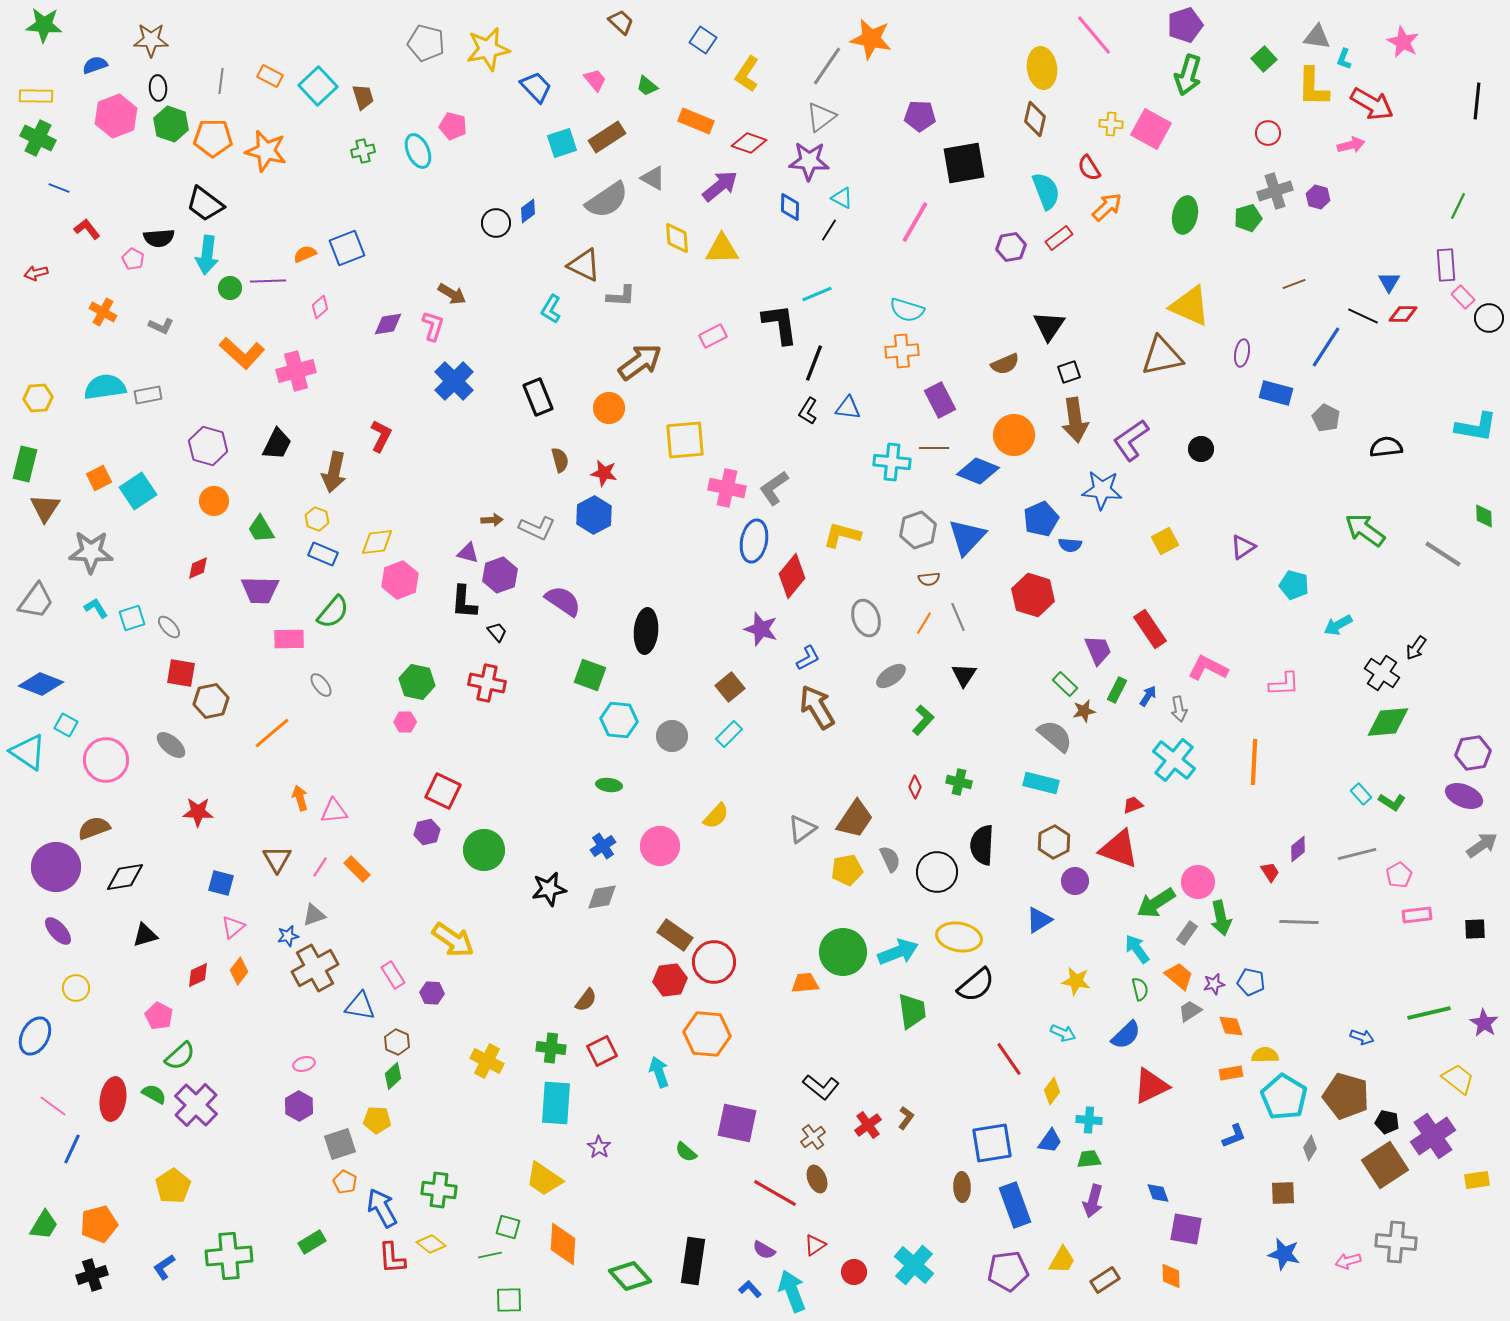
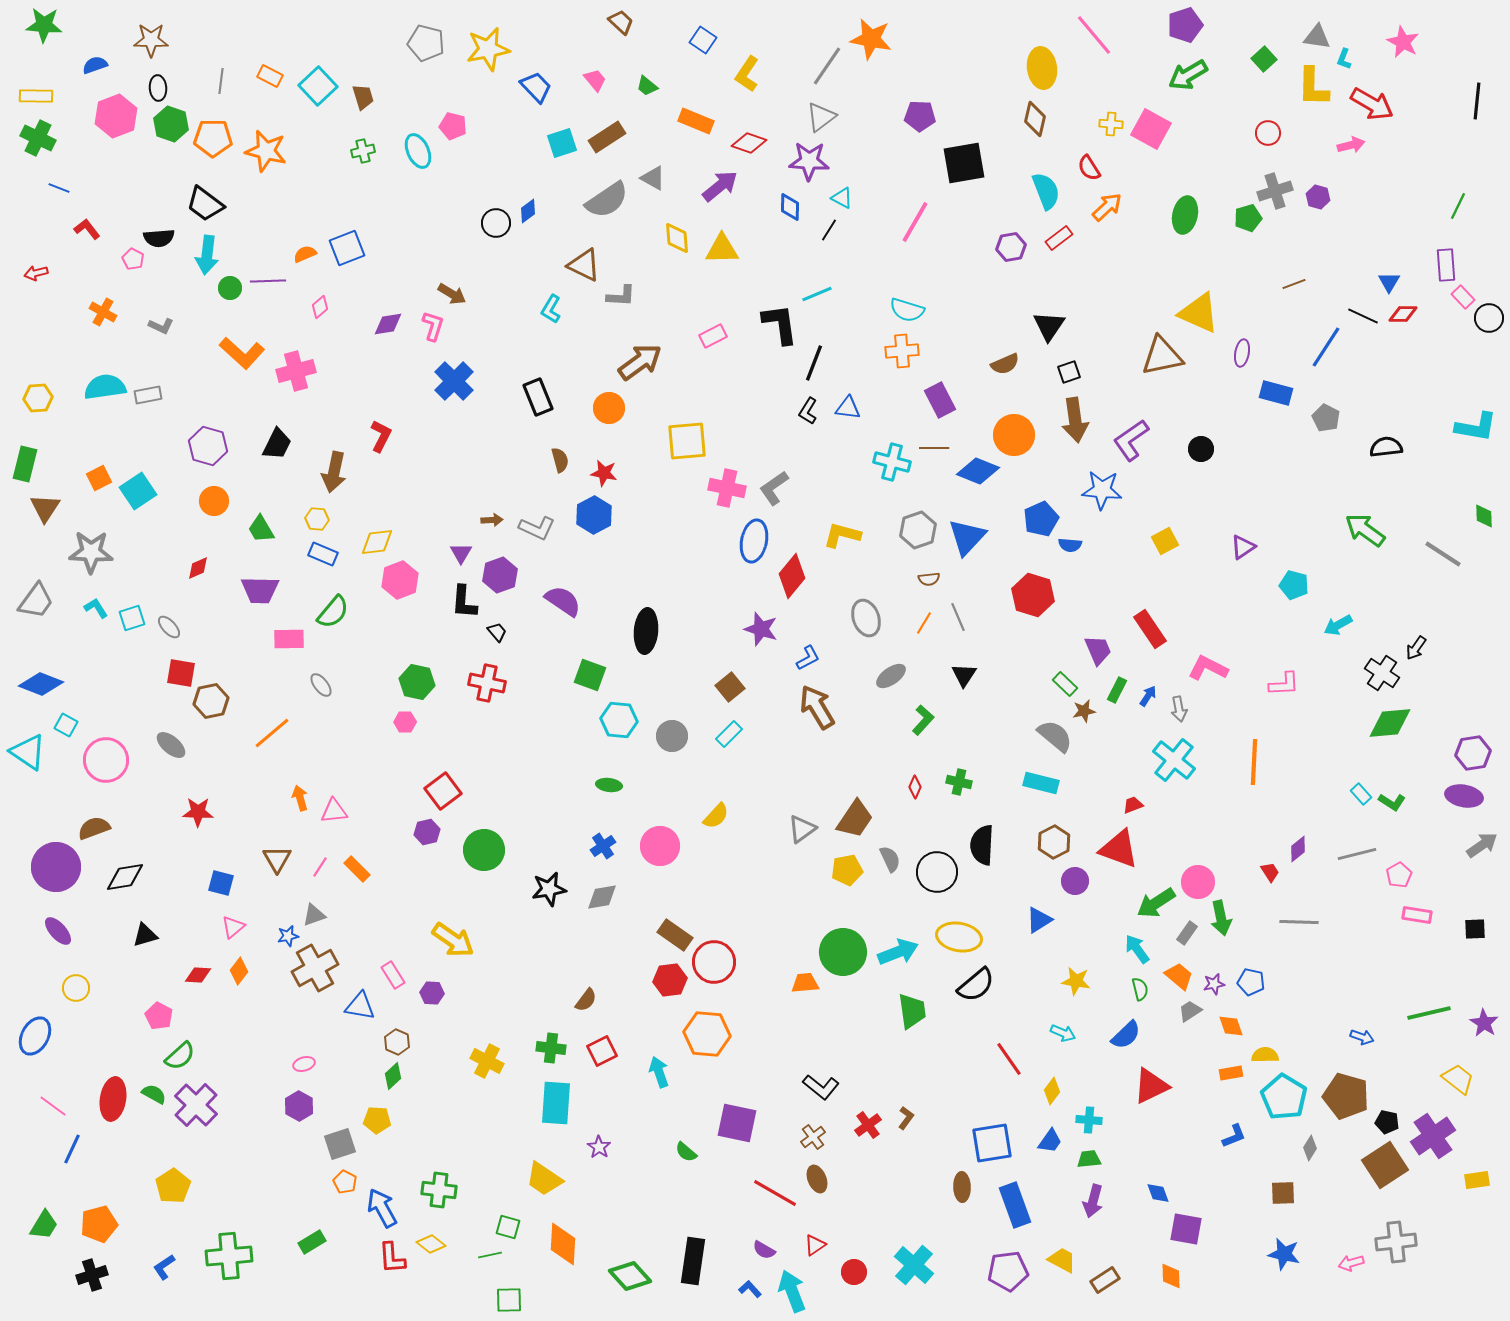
green arrow at (1188, 75): rotated 42 degrees clockwise
yellow triangle at (1190, 306): moved 9 px right, 7 px down
yellow square at (685, 440): moved 2 px right, 1 px down
cyan cross at (892, 462): rotated 9 degrees clockwise
yellow hexagon at (317, 519): rotated 15 degrees counterclockwise
purple triangle at (468, 553): moved 7 px left; rotated 45 degrees clockwise
green diamond at (1388, 722): moved 2 px right, 1 px down
red square at (443, 791): rotated 27 degrees clockwise
purple ellipse at (1464, 796): rotated 12 degrees counterclockwise
pink rectangle at (1417, 915): rotated 16 degrees clockwise
red diamond at (198, 975): rotated 28 degrees clockwise
gray cross at (1396, 1242): rotated 12 degrees counterclockwise
yellow trapezoid at (1062, 1260): rotated 92 degrees counterclockwise
pink arrow at (1348, 1261): moved 3 px right, 2 px down
